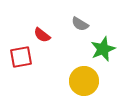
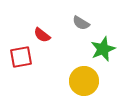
gray semicircle: moved 1 px right, 1 px up
